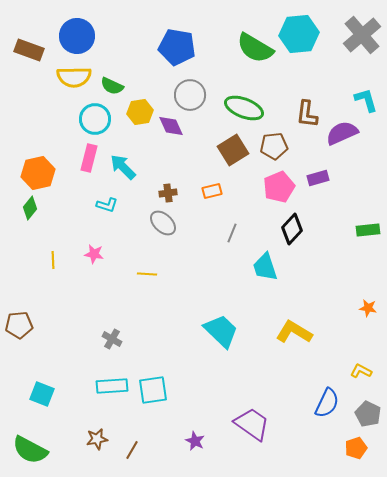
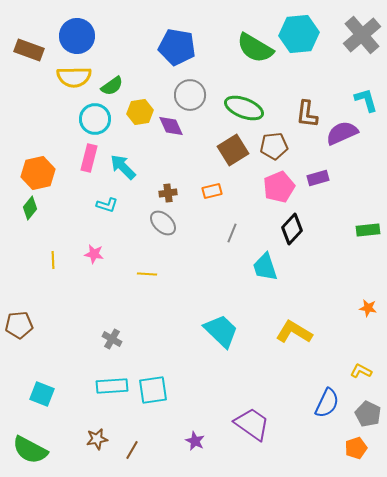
green semicircle at (112, 86): rotated 60 degrees counterclockwise
